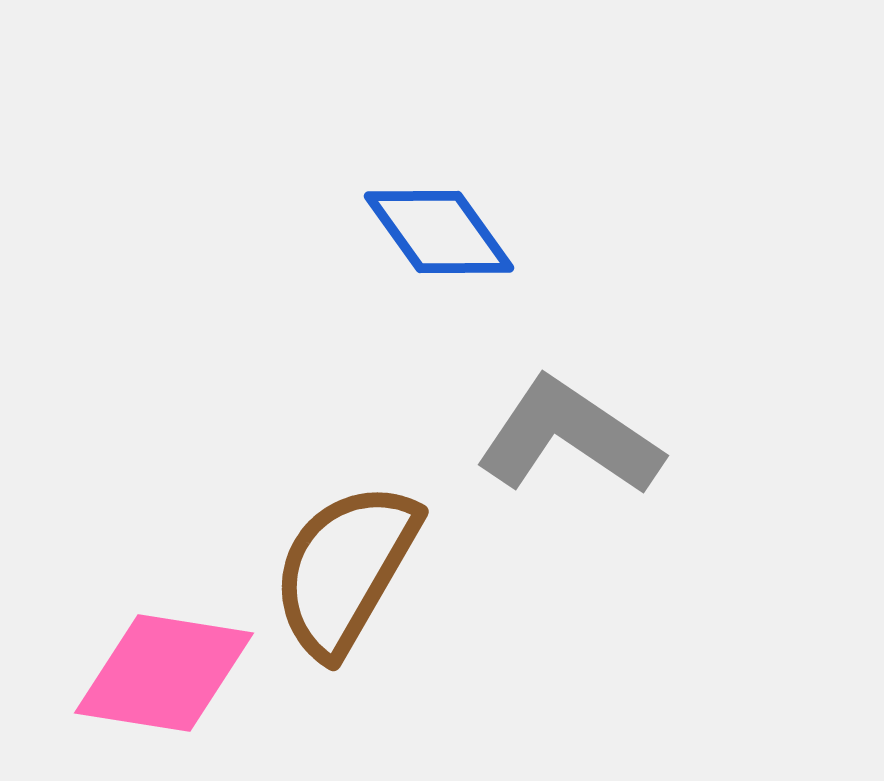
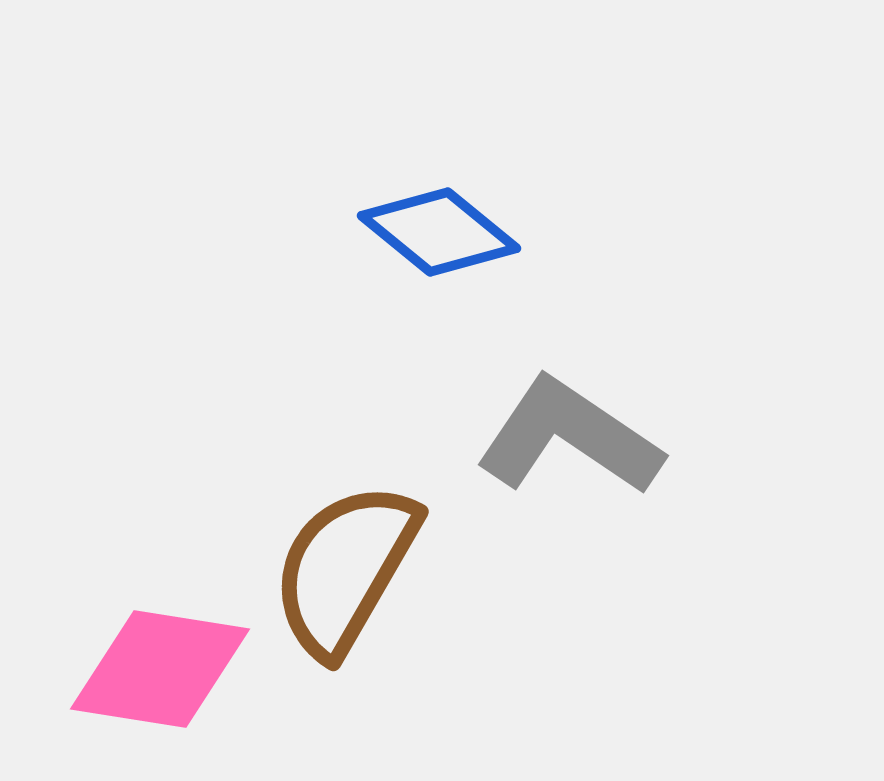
blue diamond: rotated 15 degrees counterclockwise
pink diamond: moved 4 px left, 4 px up
